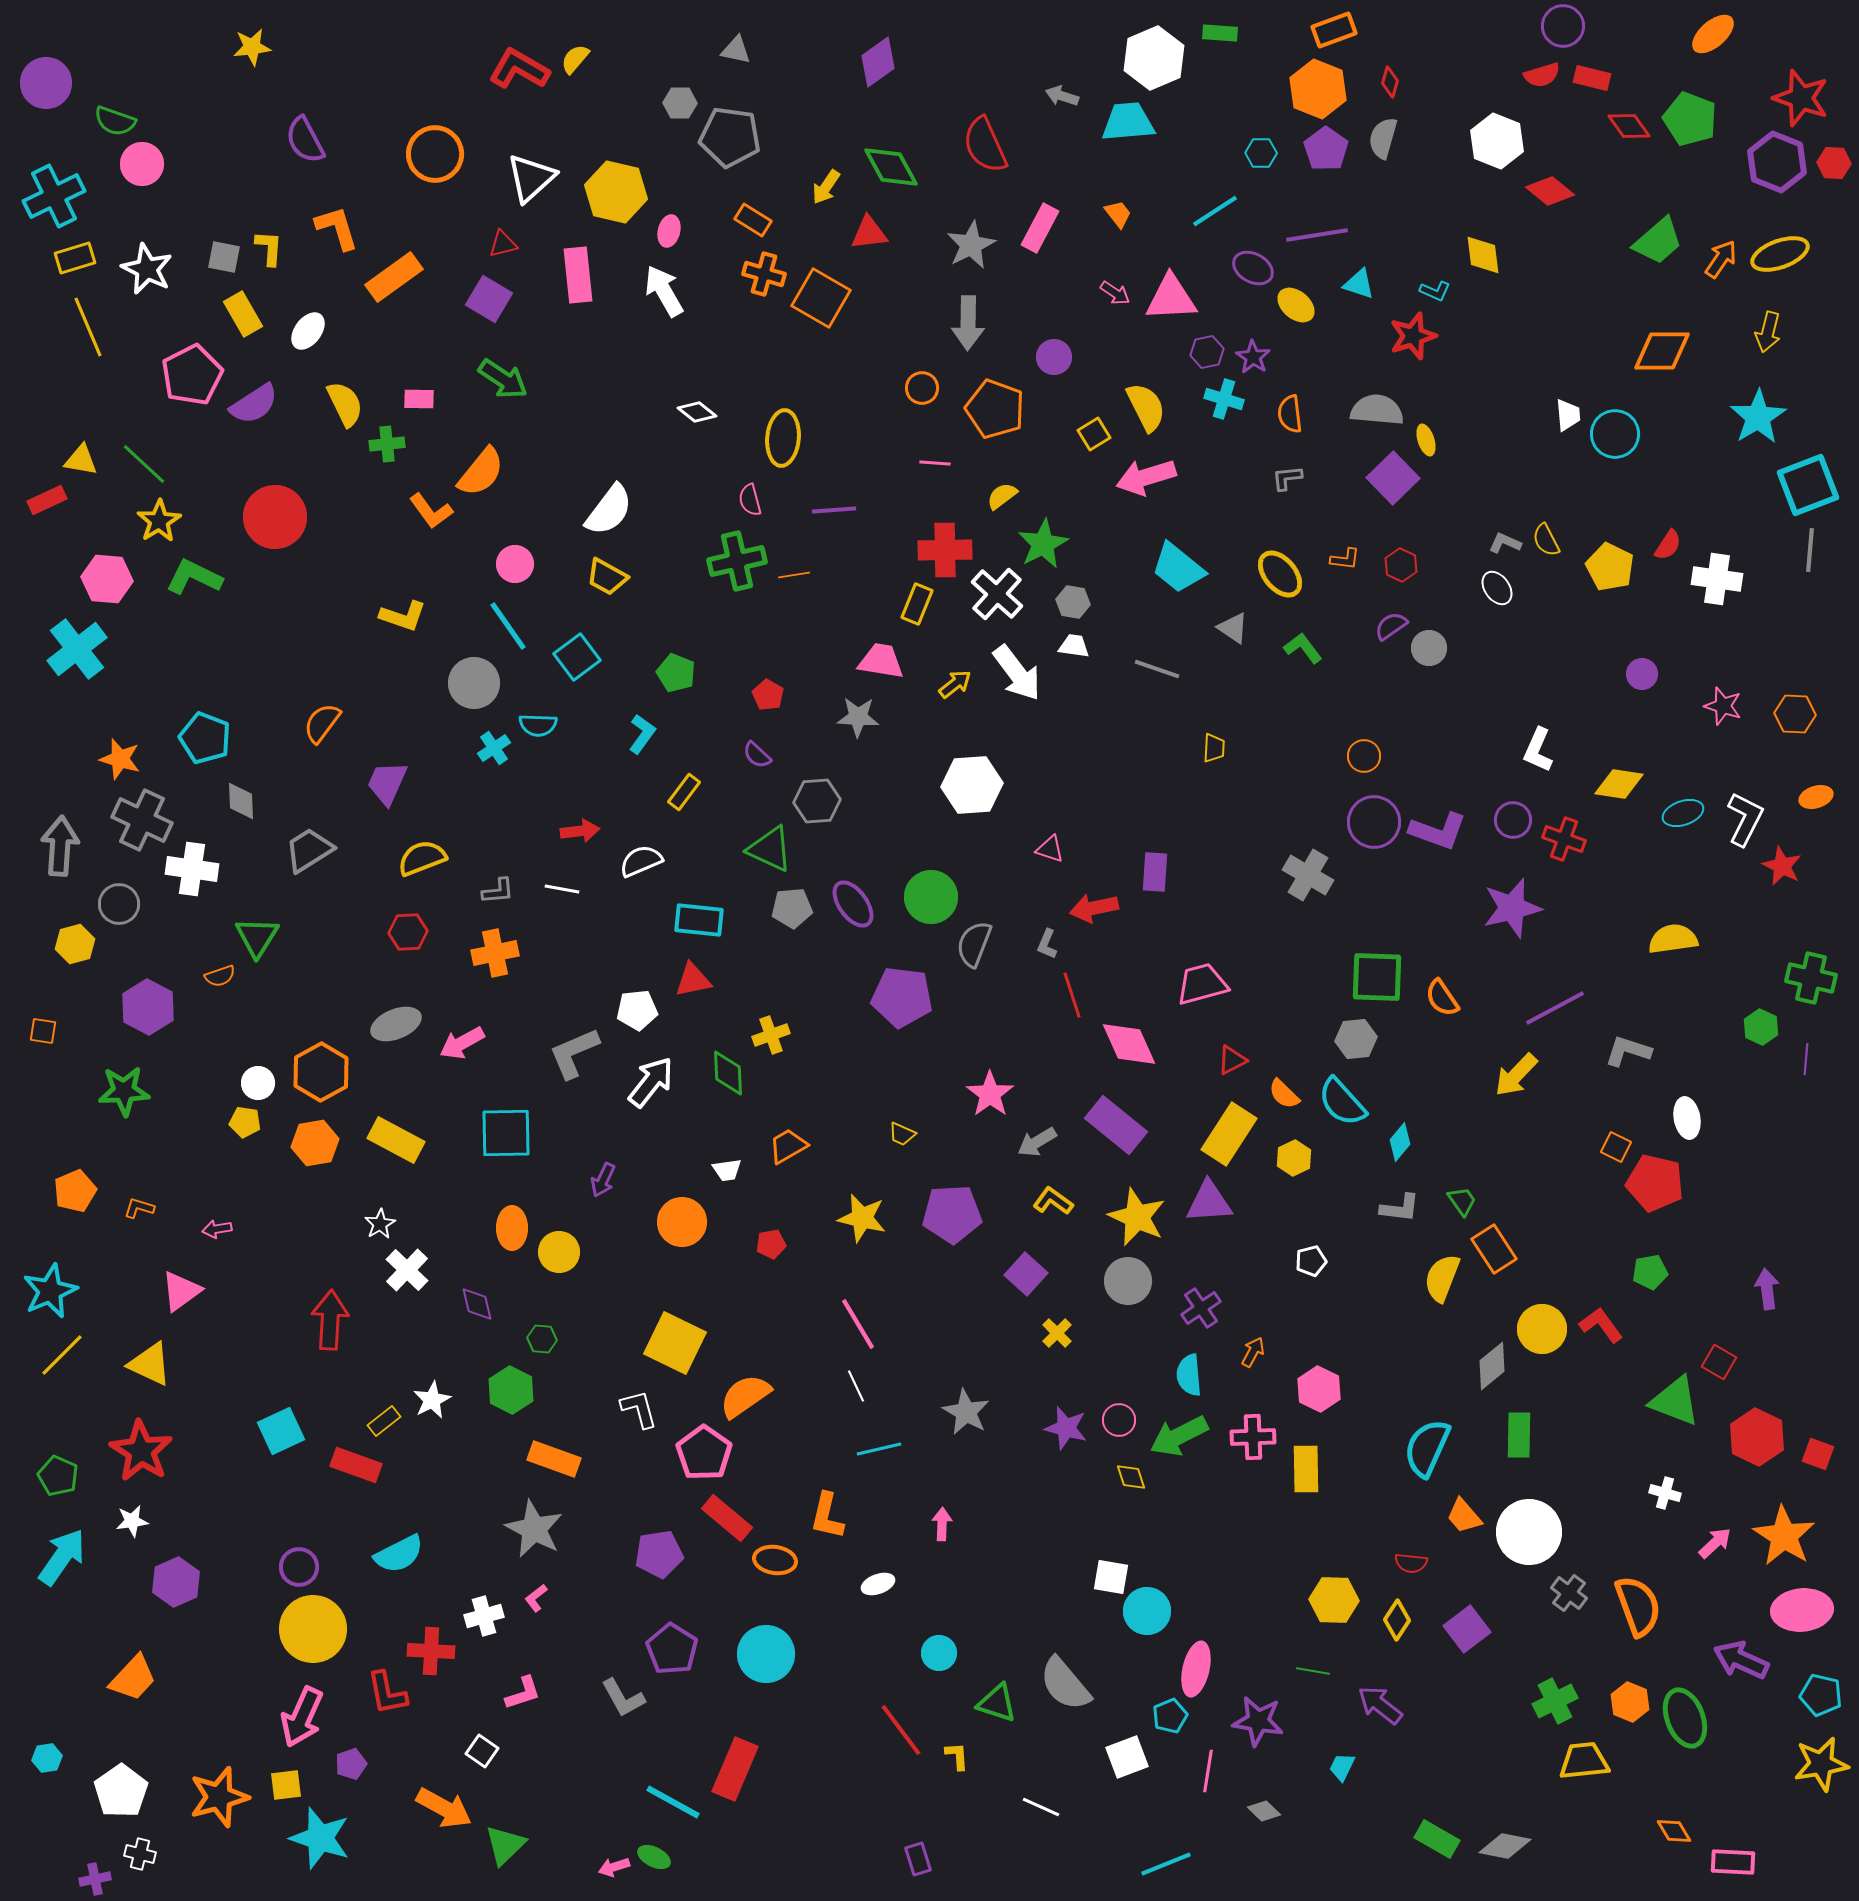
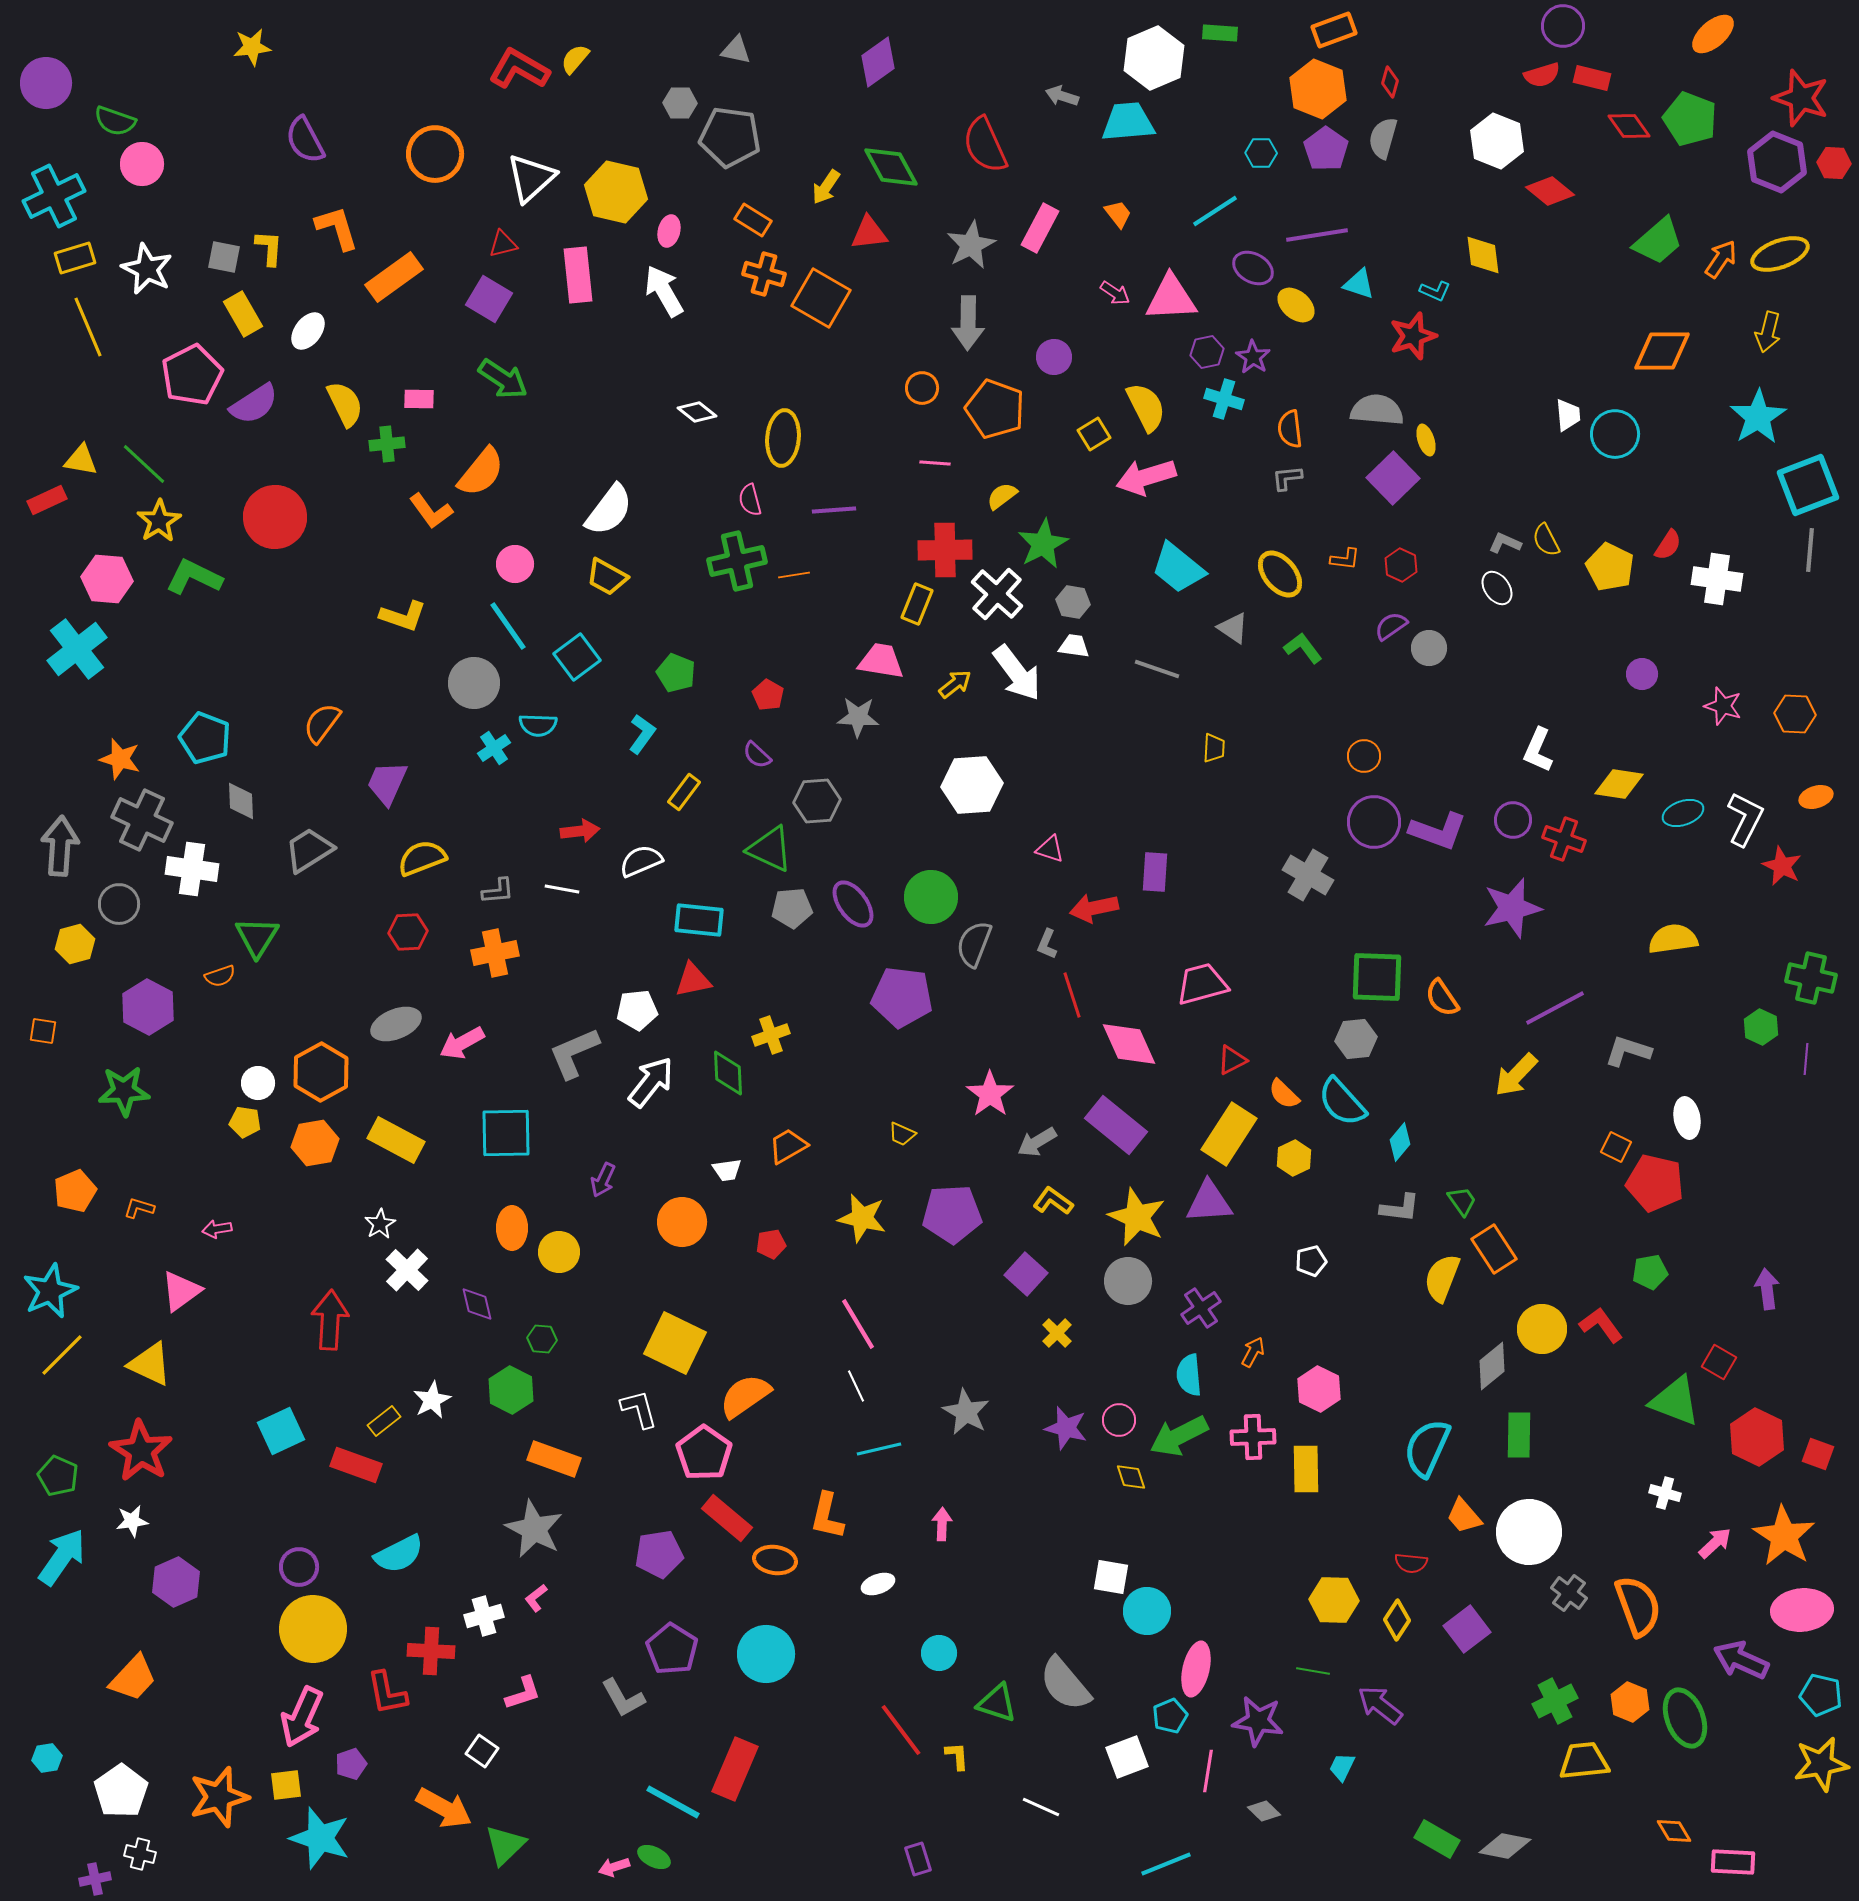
orange semicircle at (1290, 414): moved 15 px down
